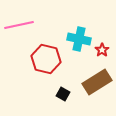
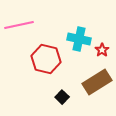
black square: moved 1 px left, 3 px down; rotated 16 degrees clockwise
